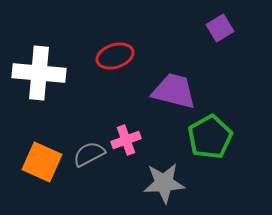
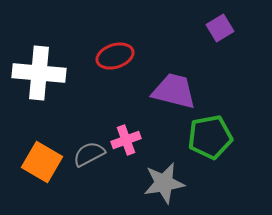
green pentagon: rotated 18 degrees clockwise
orange square: rotated 6 degrees clockwise
gray star: rotated 6 degrees counterclockwise
